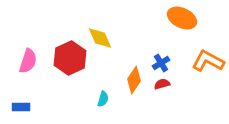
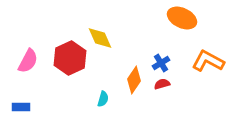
pink semicircle: rotated 10 degrees clockwise
